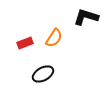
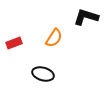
red rectangle: moved 11 px left
black ellipse: rotated 45 degrees clockwise
